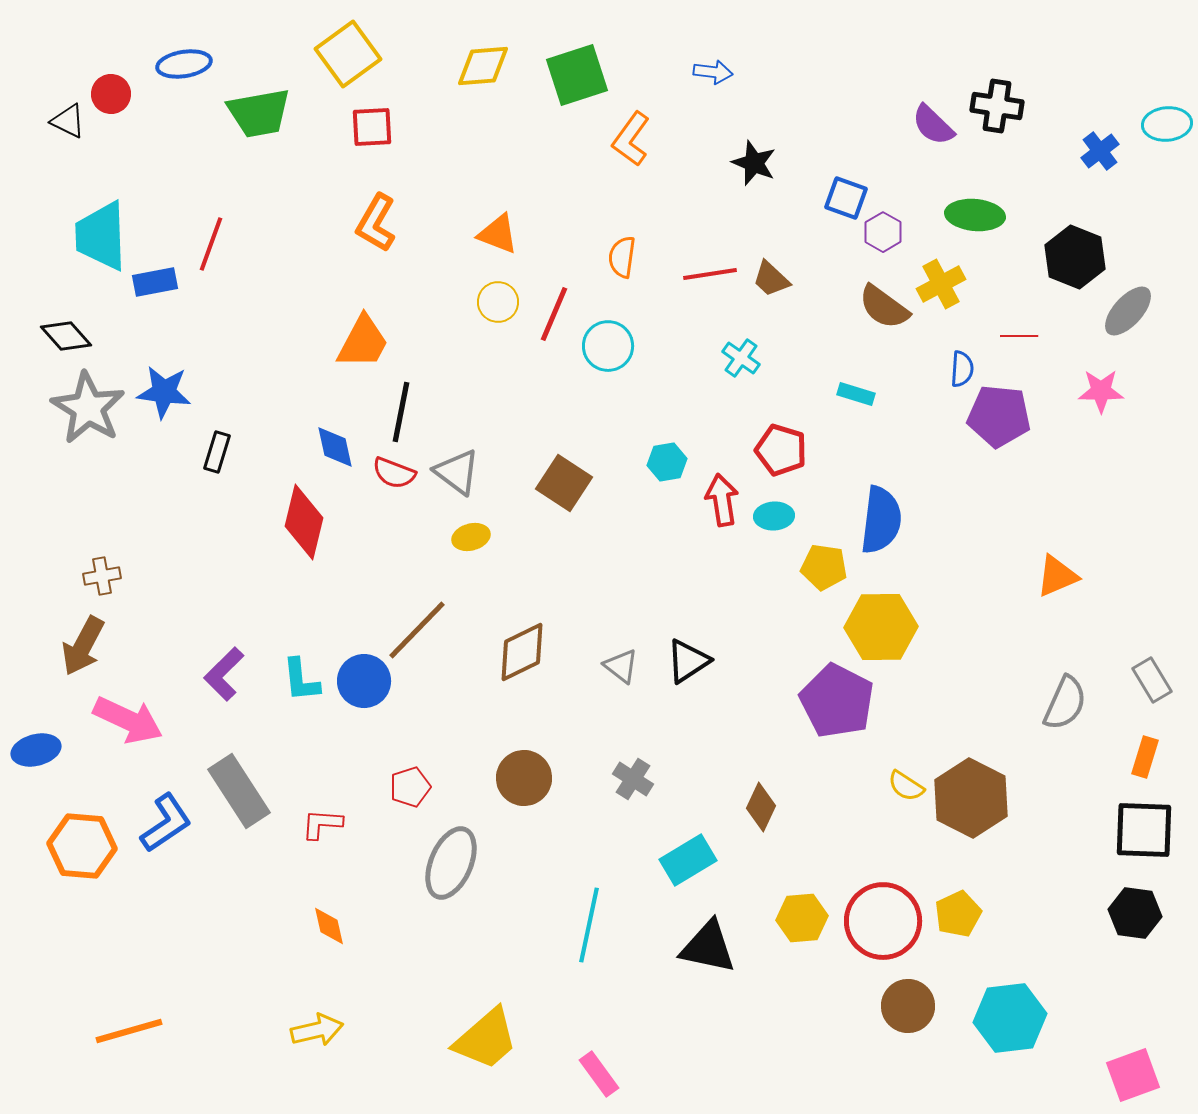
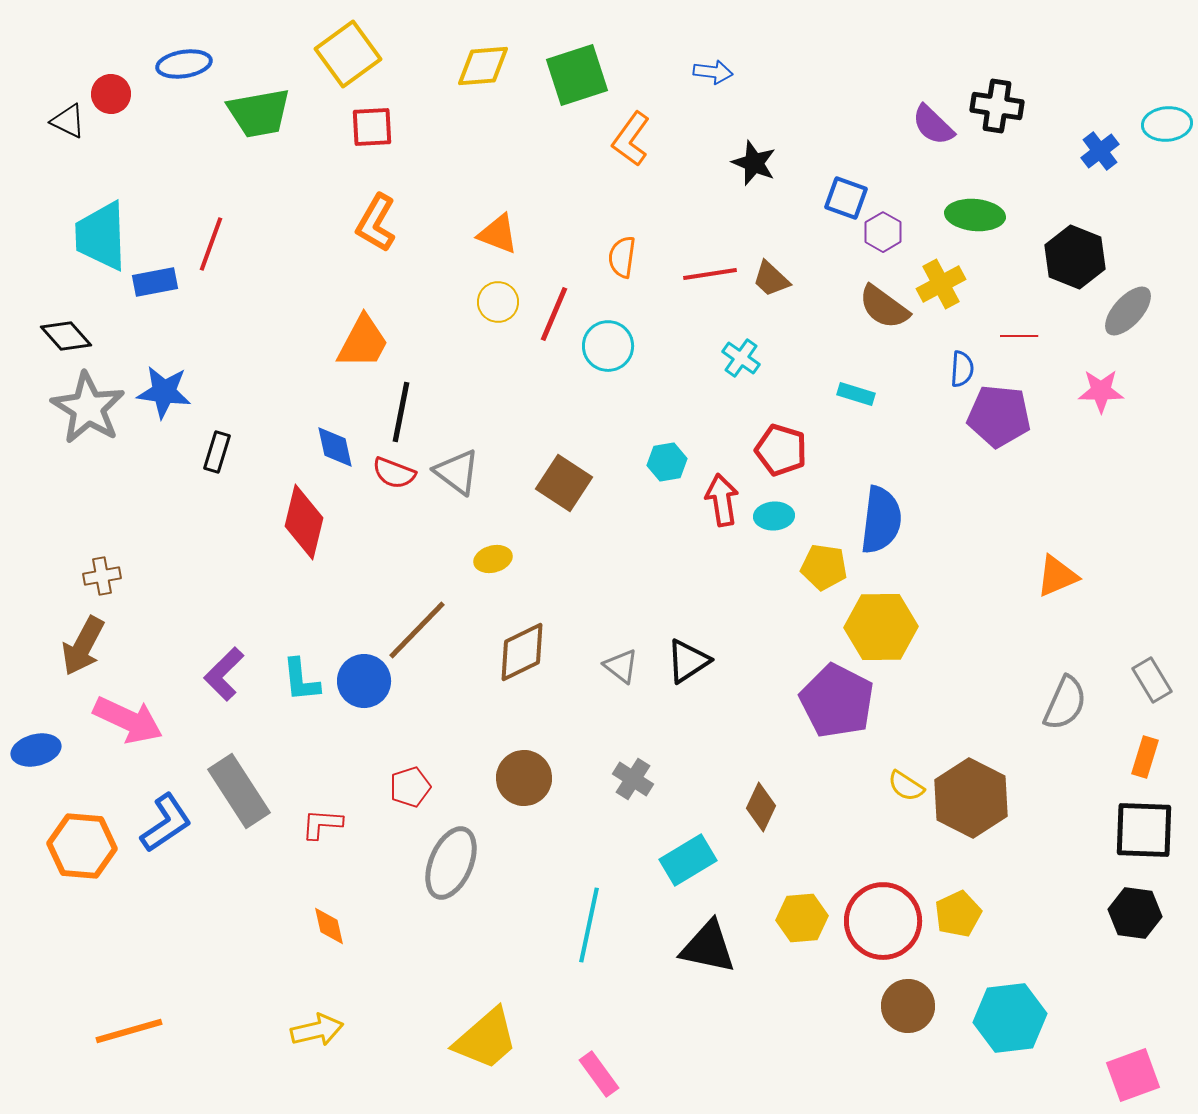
yellow ellipse at (471, 537): moved 22 px right, 22 px down
